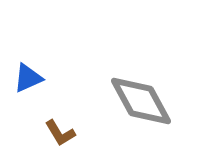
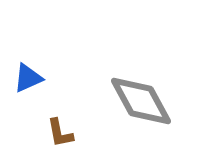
brown L-shape: rotated 20 degrees clockwise
